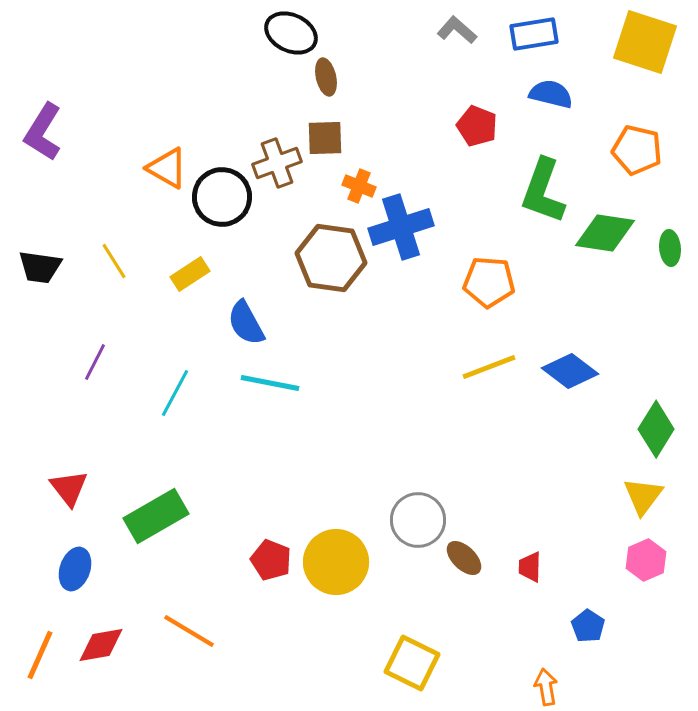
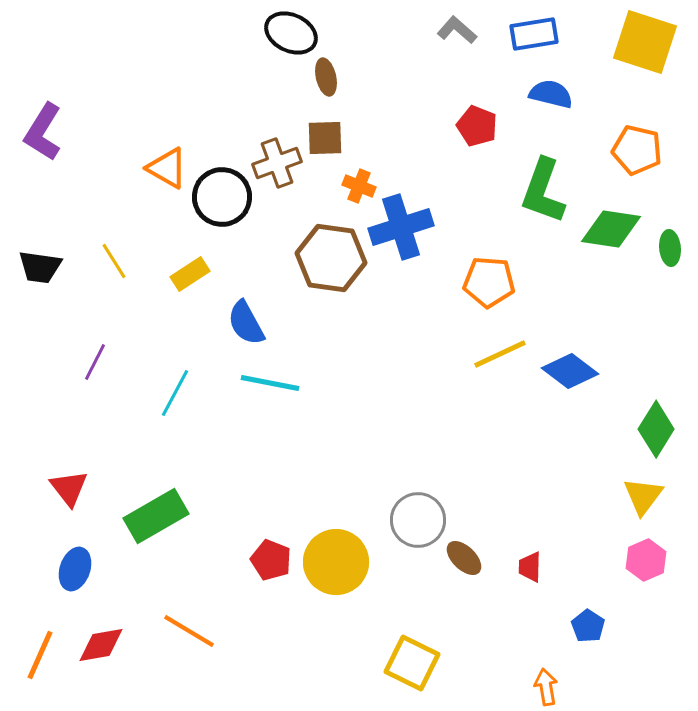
green diamond at (605, 233): moved 6 px right, 4 px up
yellow line at (489, 367): moved 11 px right, 13 px up; rotated 4 degrees counterclockwise
